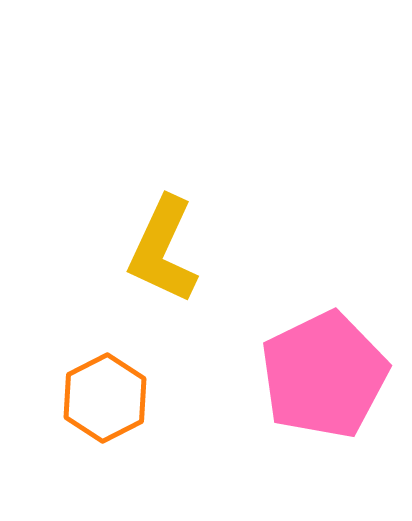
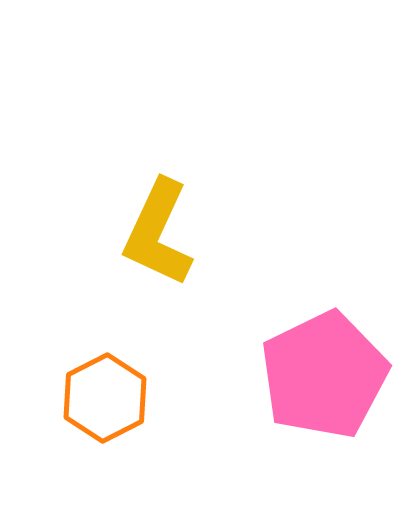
yellow L-shape: moved 5 px left, 17 px up
